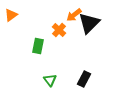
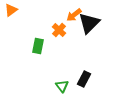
orange triangle: moved 5 px up
green triangle: moved 12 px right, 6 px down
